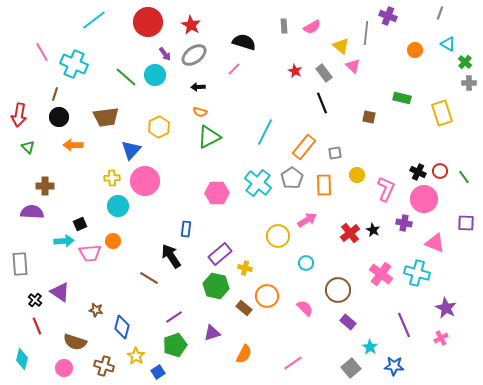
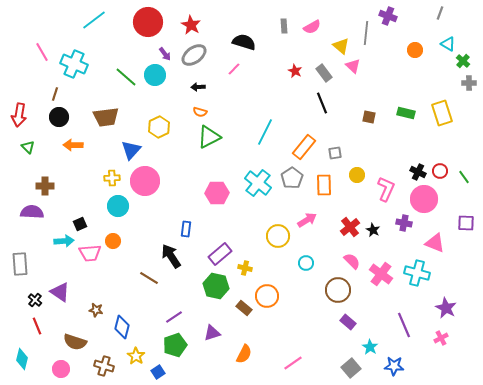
green cross at (465, 62): moved 2 px left, 1 px up
green rectangle at (402, 98): moved 4 px right, 15 px down
red cross at (350, 233): moved 6 px up
pink semicircle at (305, 308): moved 47 px right, 47 px up
pink circle at (64, 368): moved 3 px left, 1 px down
